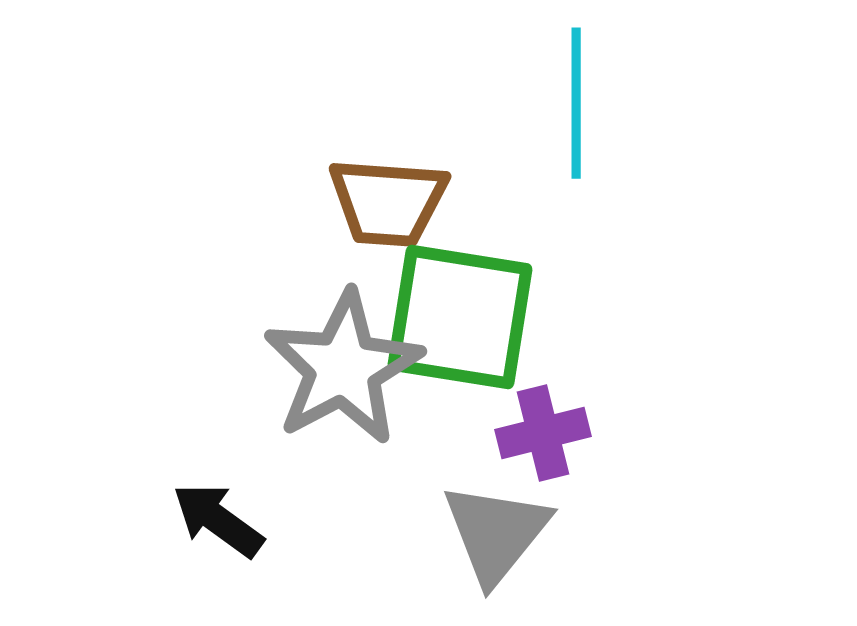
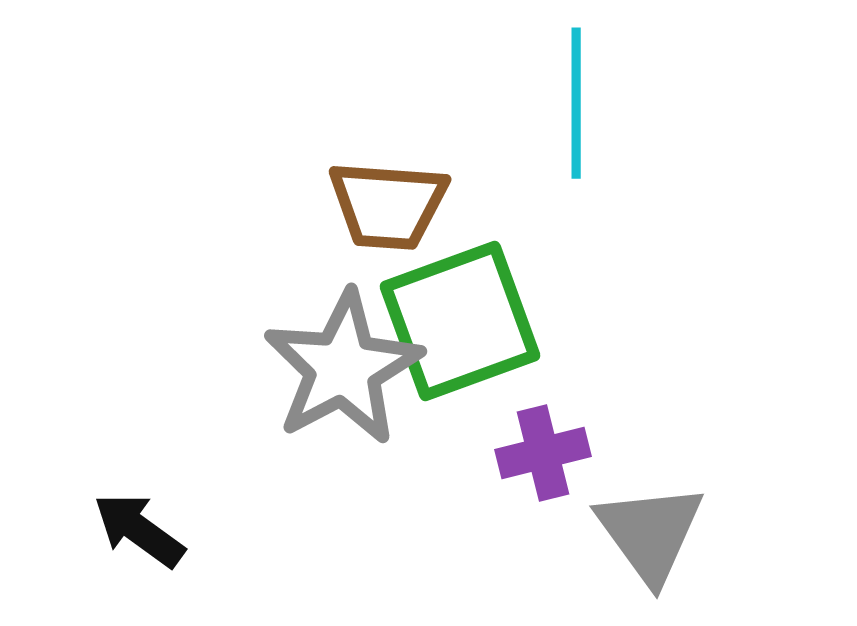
brown trapezoid: moved 3 px down
green square: moved 4 px down; rotated 29 degrees counterclockwise
purple cross: moved 20 px down
black arrow: moved 79 px left, 10 px down
gray triangle: moved 154 px right; rotated 15 degrees counterclockwise
